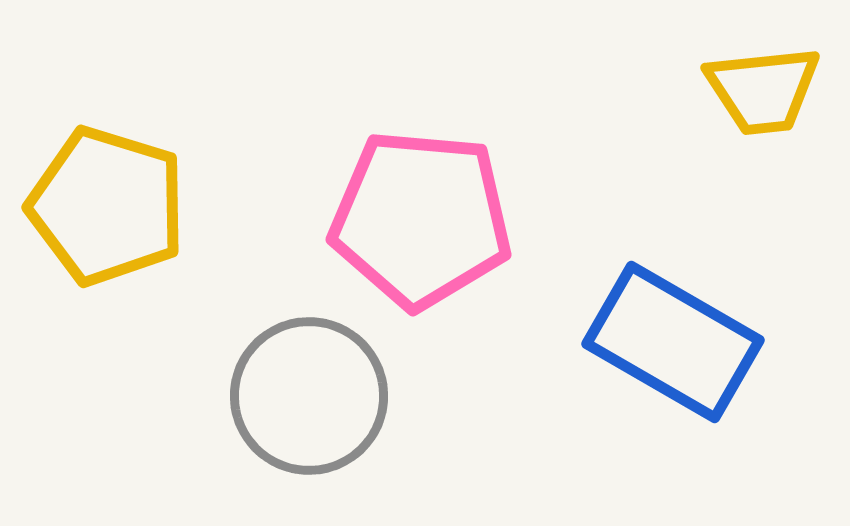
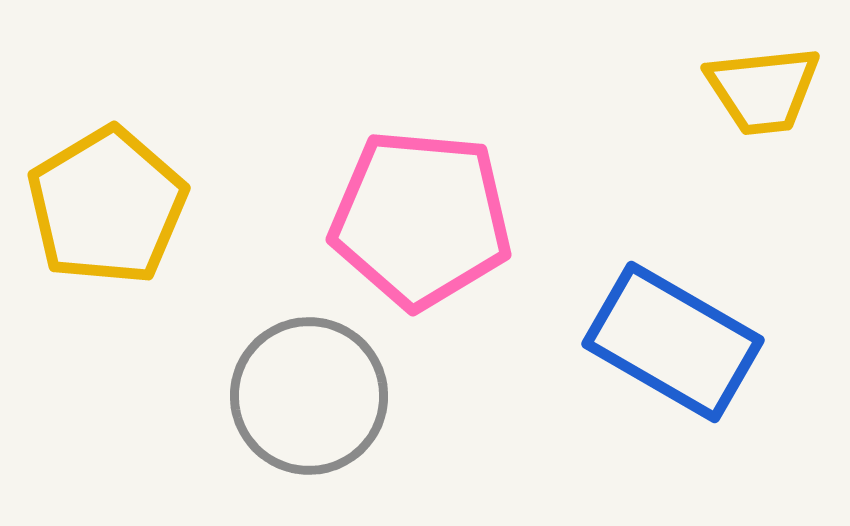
yellow pentagon: rotated 24 degrees clockwise
